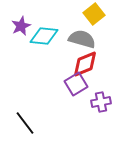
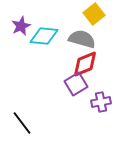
black line: moved 3 px left
